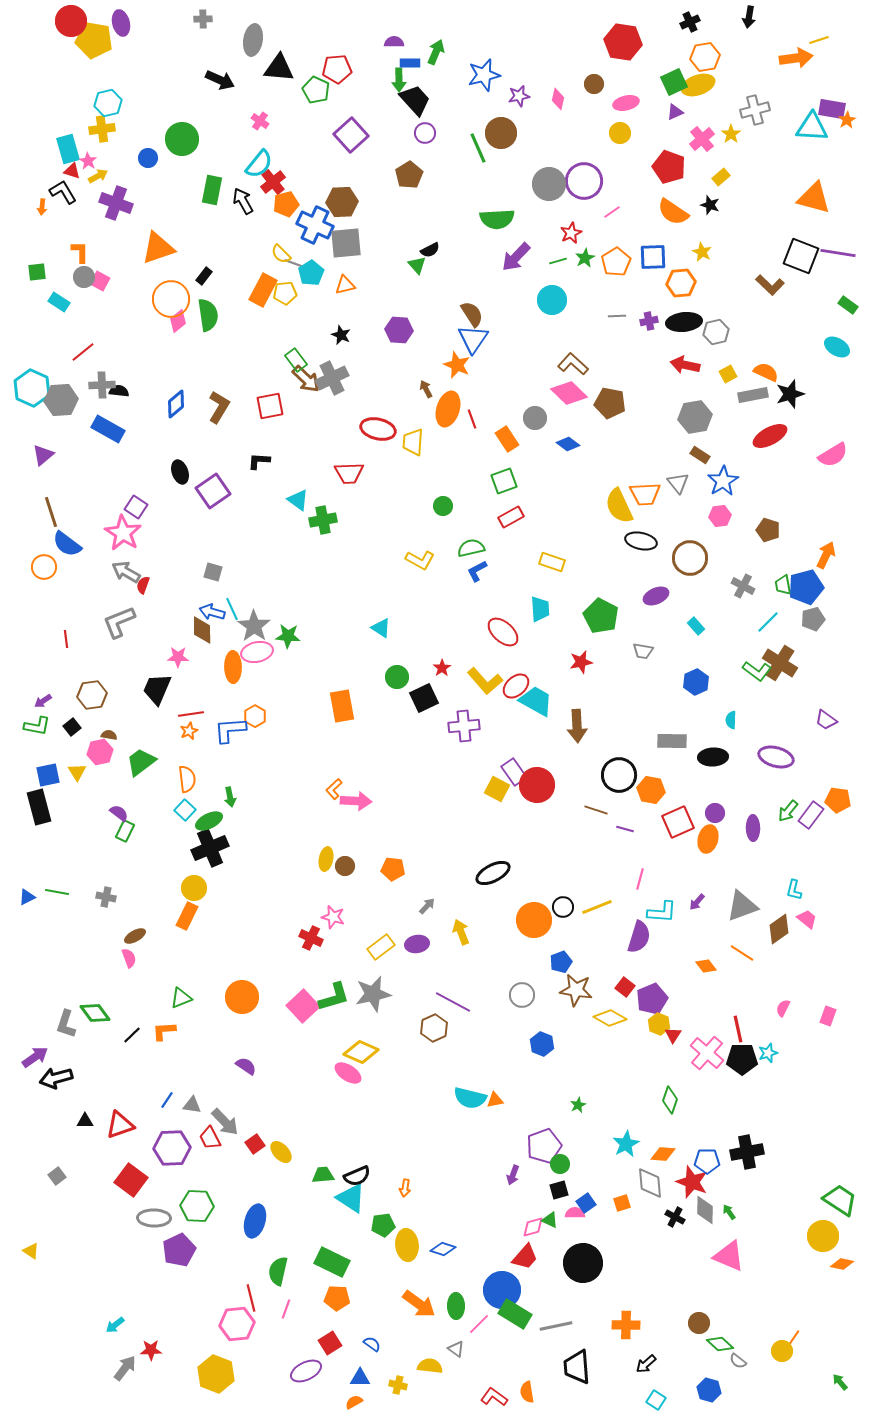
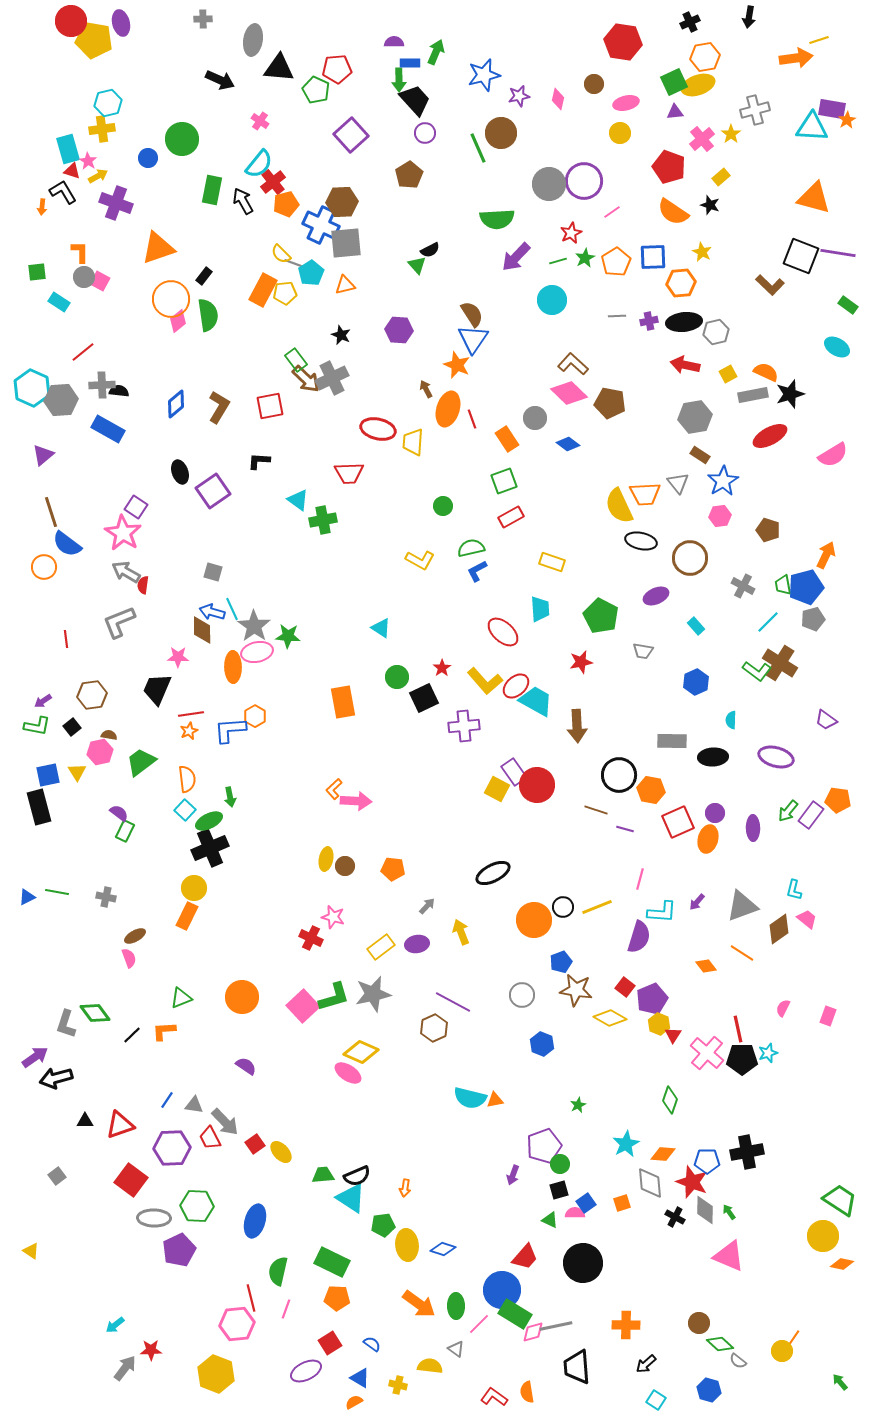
purple triangle at (675, 112): rotated 18 degrees clockwise
blue cross at (315, 225): moved 6 px right
red semicircle at (143, 585): rotated 12 degrees counterclockwise
orange rectangle at (342, 706): moved 1 px right, 4 px up
gray triangle at (192, 1105): moved 2 px right
pink diamond at (533, 1227): moved 105 px down
blue triangle at (360, 1378): rotated 30 degrees clockwise
